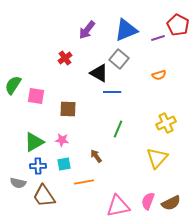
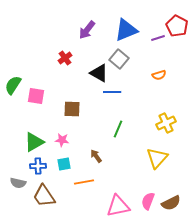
red pentagon: moved 1 px left, 1 px down
brown square: moved 4 px right
